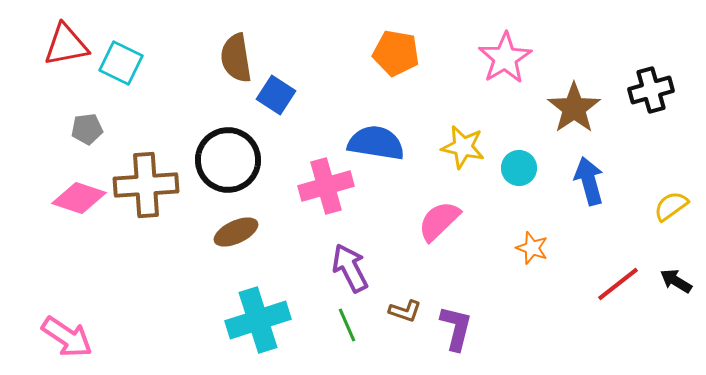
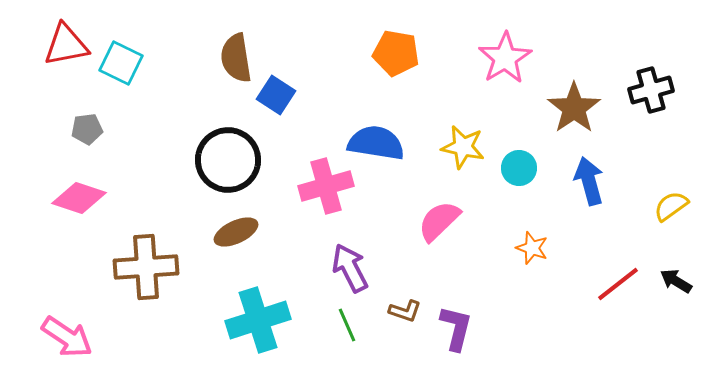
brown cross: moved 82 px down
